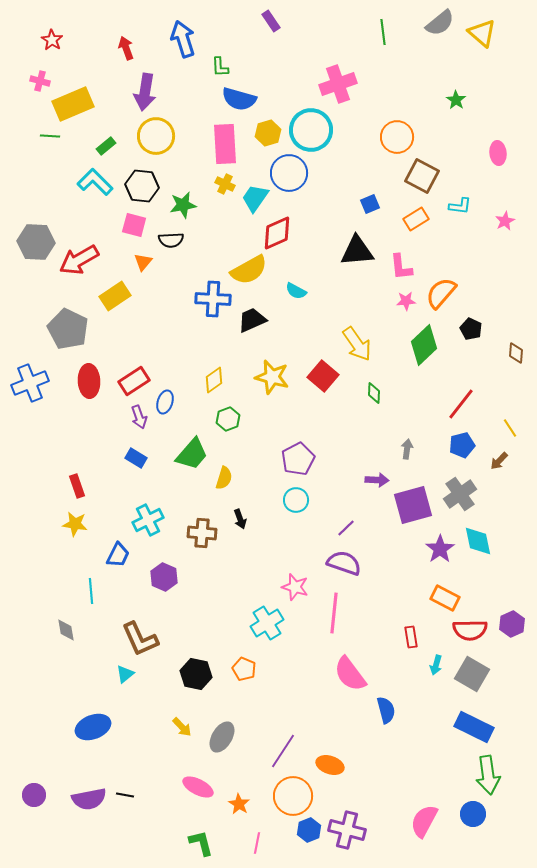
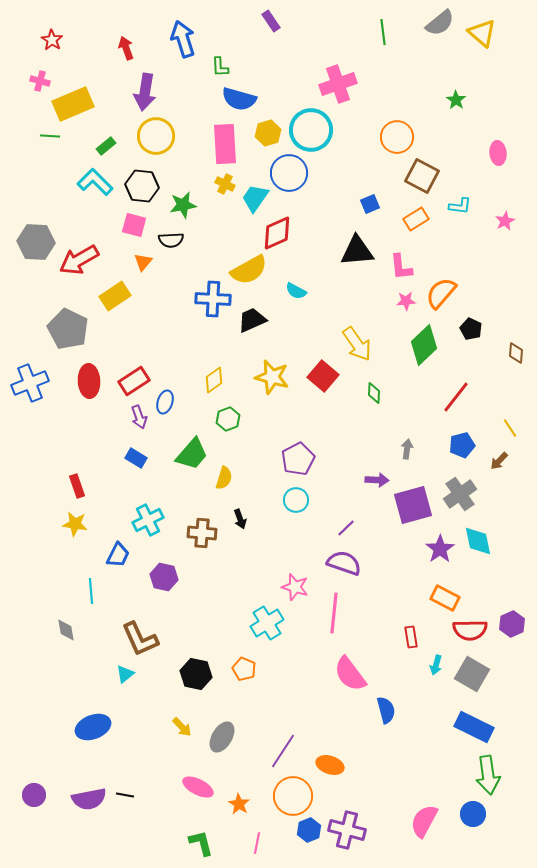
red line at (461, 404): moved 5 px left, 7 px up
purple hexagon at (164, 577): rotated 12 degrees counterclockwise
